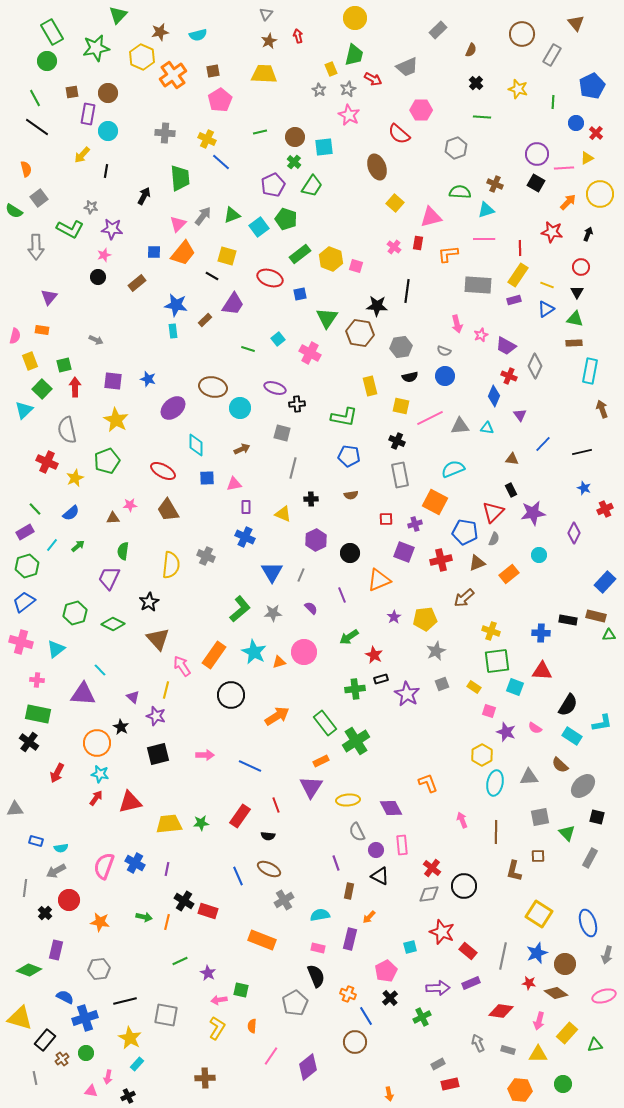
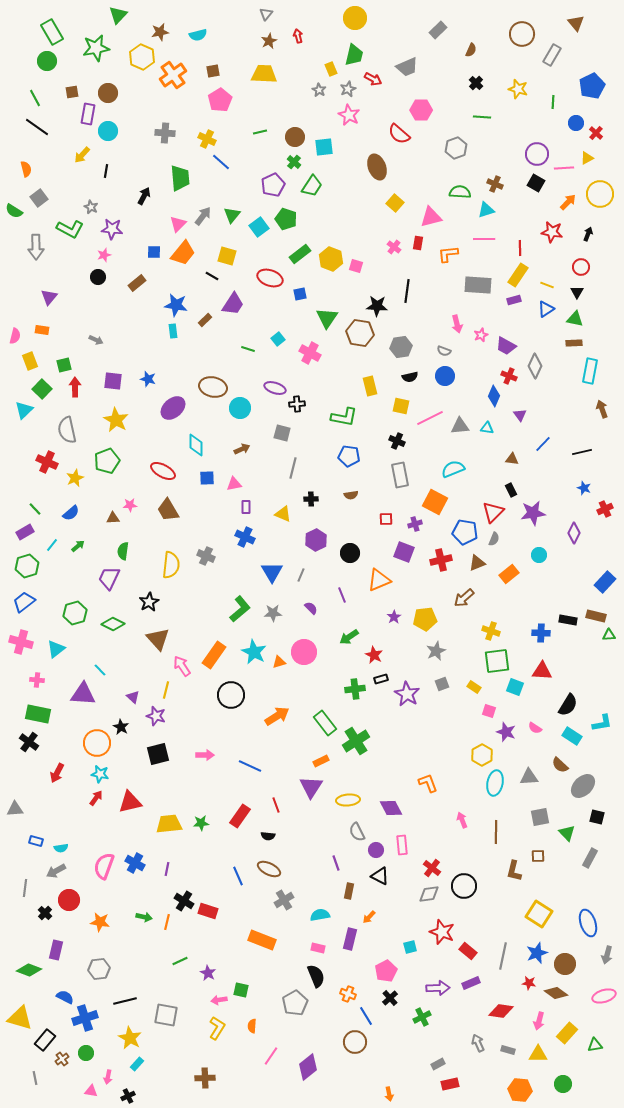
gray star at (91, 207): rotated 16 degrees clockwise
green triangle at (232, 215): rotated 30 degrees counterclockwise
